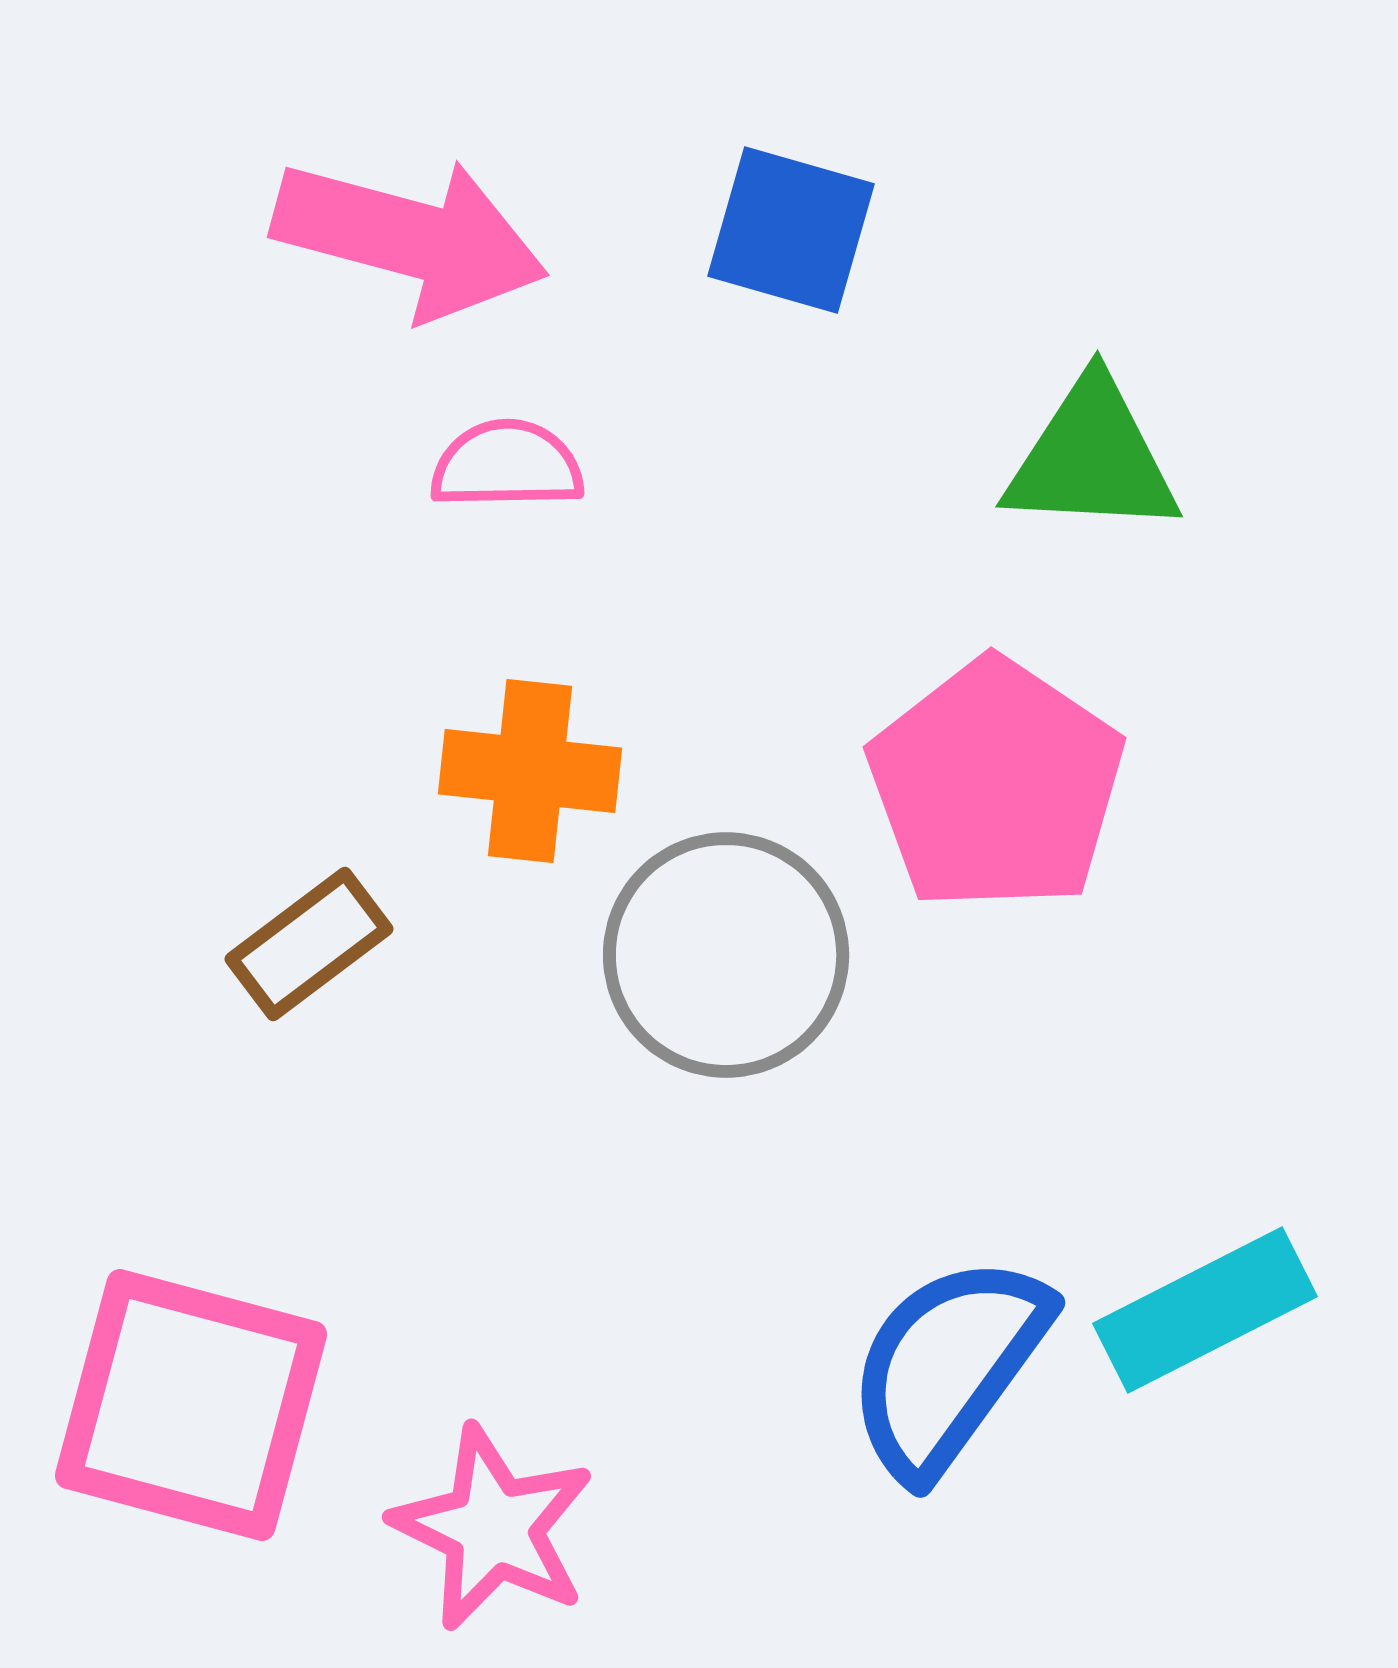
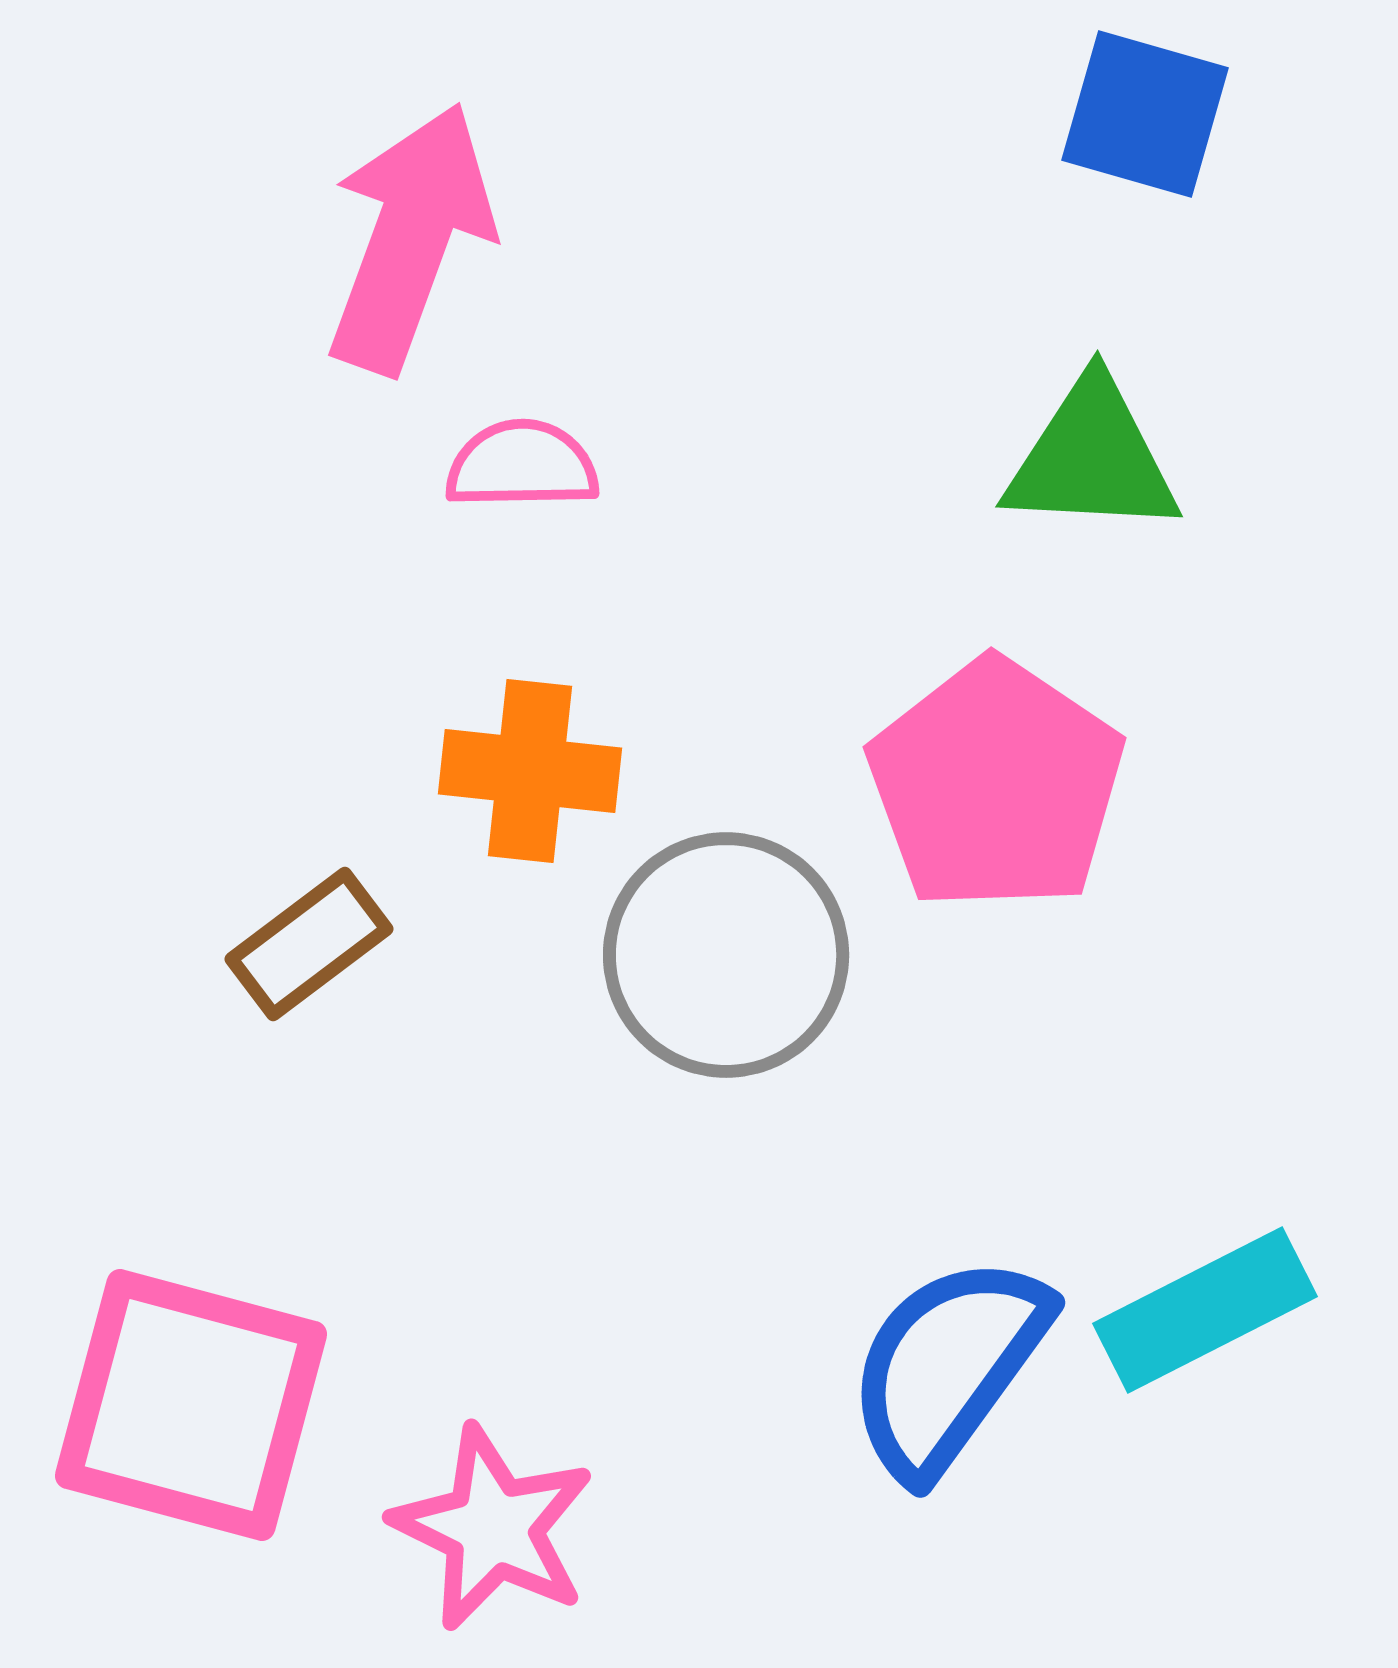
blue square: moved 354 px right, 116 px up
pink arrow: rotated 85 degrees counterclockwise
pink semicircle: moved 15 px right
